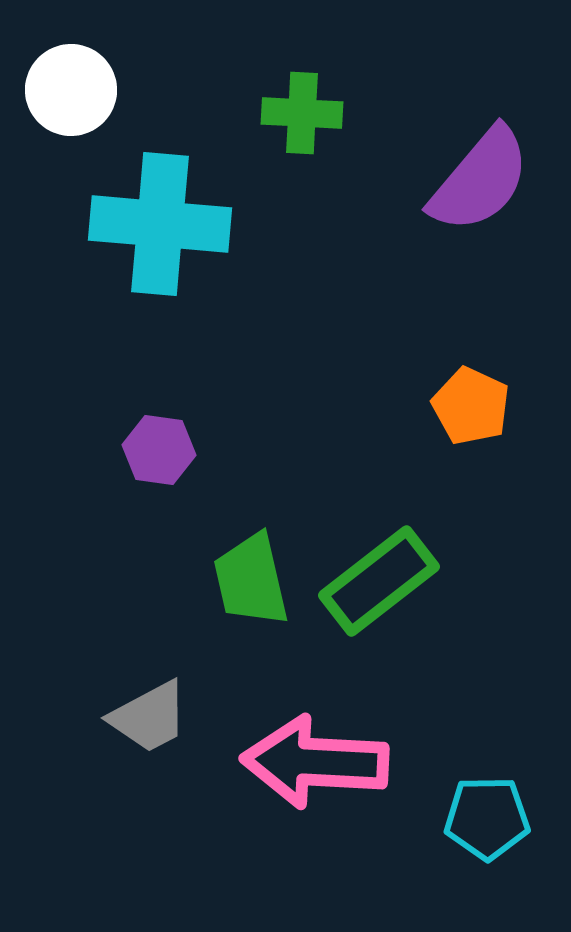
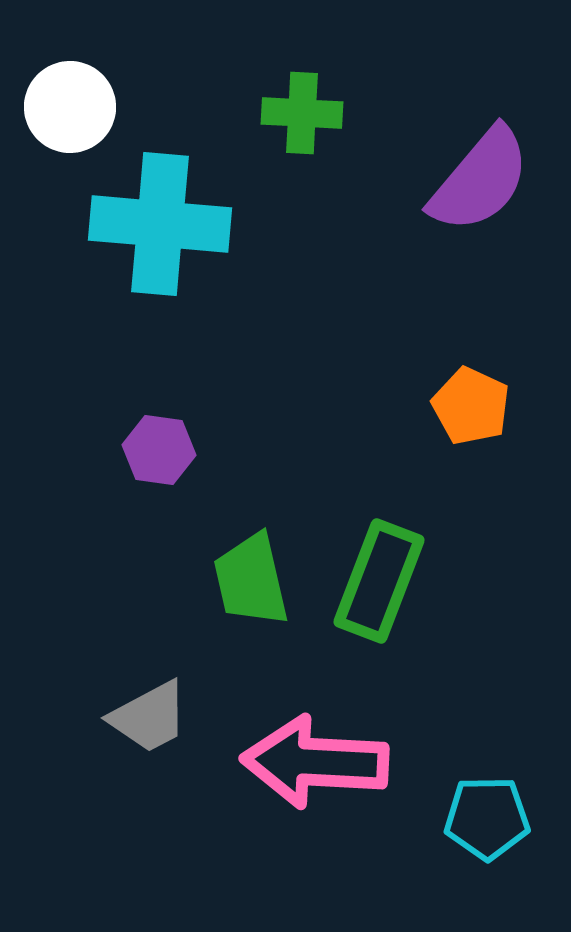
white circle: moved 1 px left, 17 px down
green rectangle: rotated 31 degrees counterclockwise
